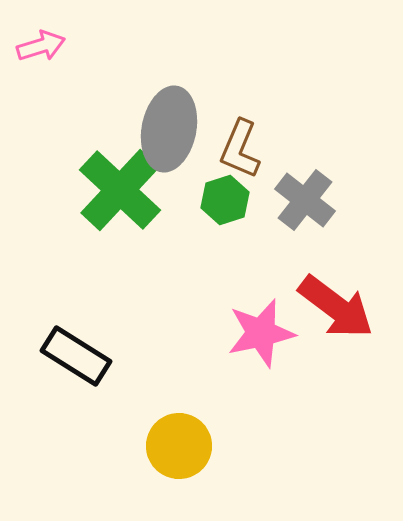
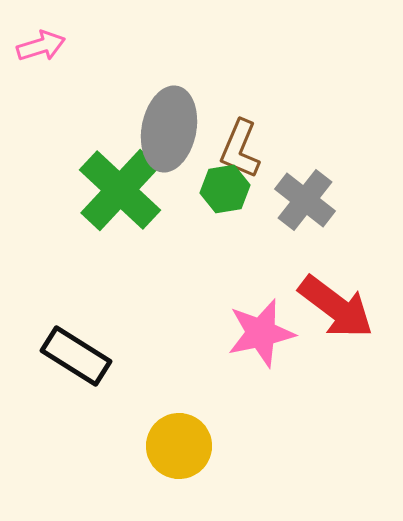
green hexagon: moved 11 px up; rotated 9 degrees clockwise
